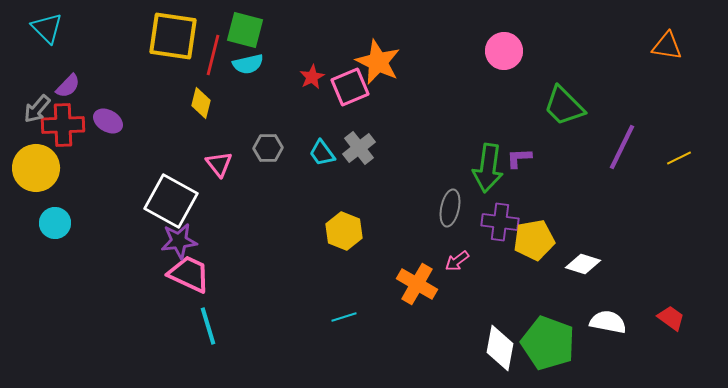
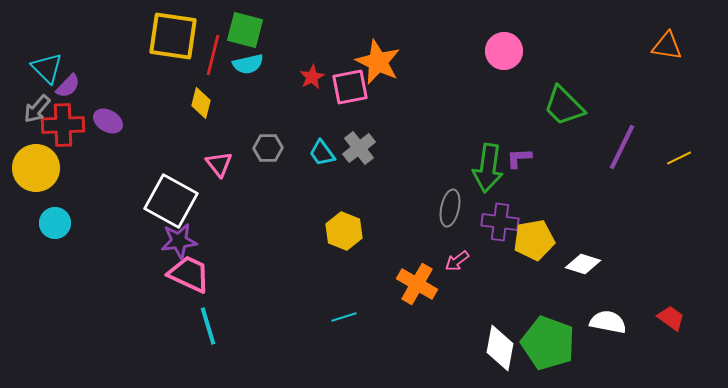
cyan triangle at (47, 28): moved 40 px down
pink square at (350, 87): rotated 12 degrees clockwise
